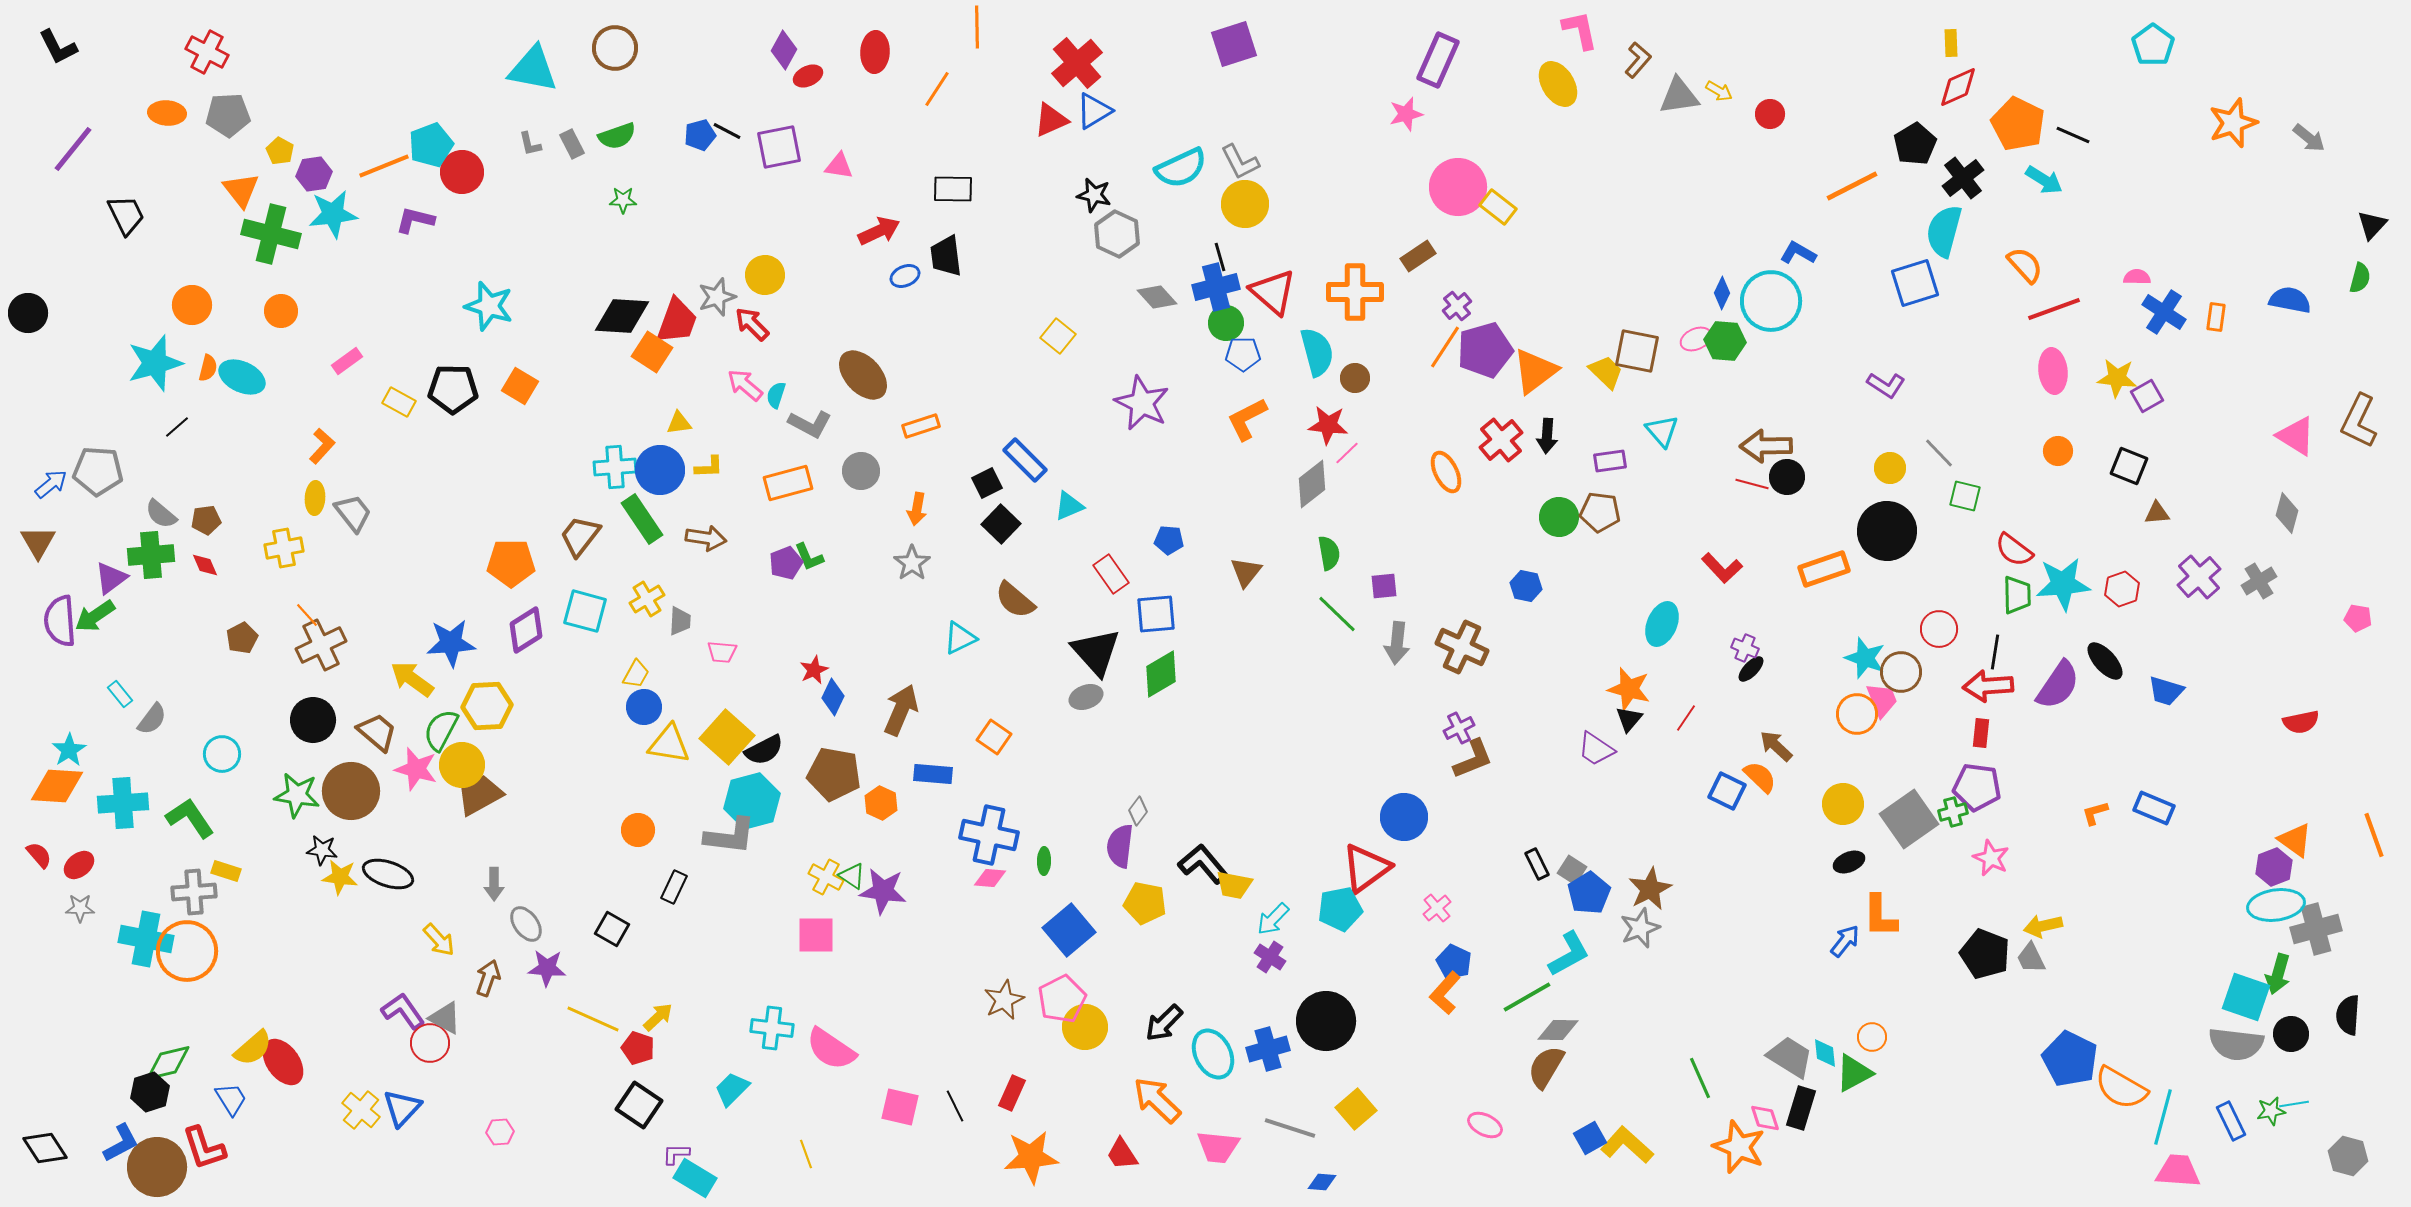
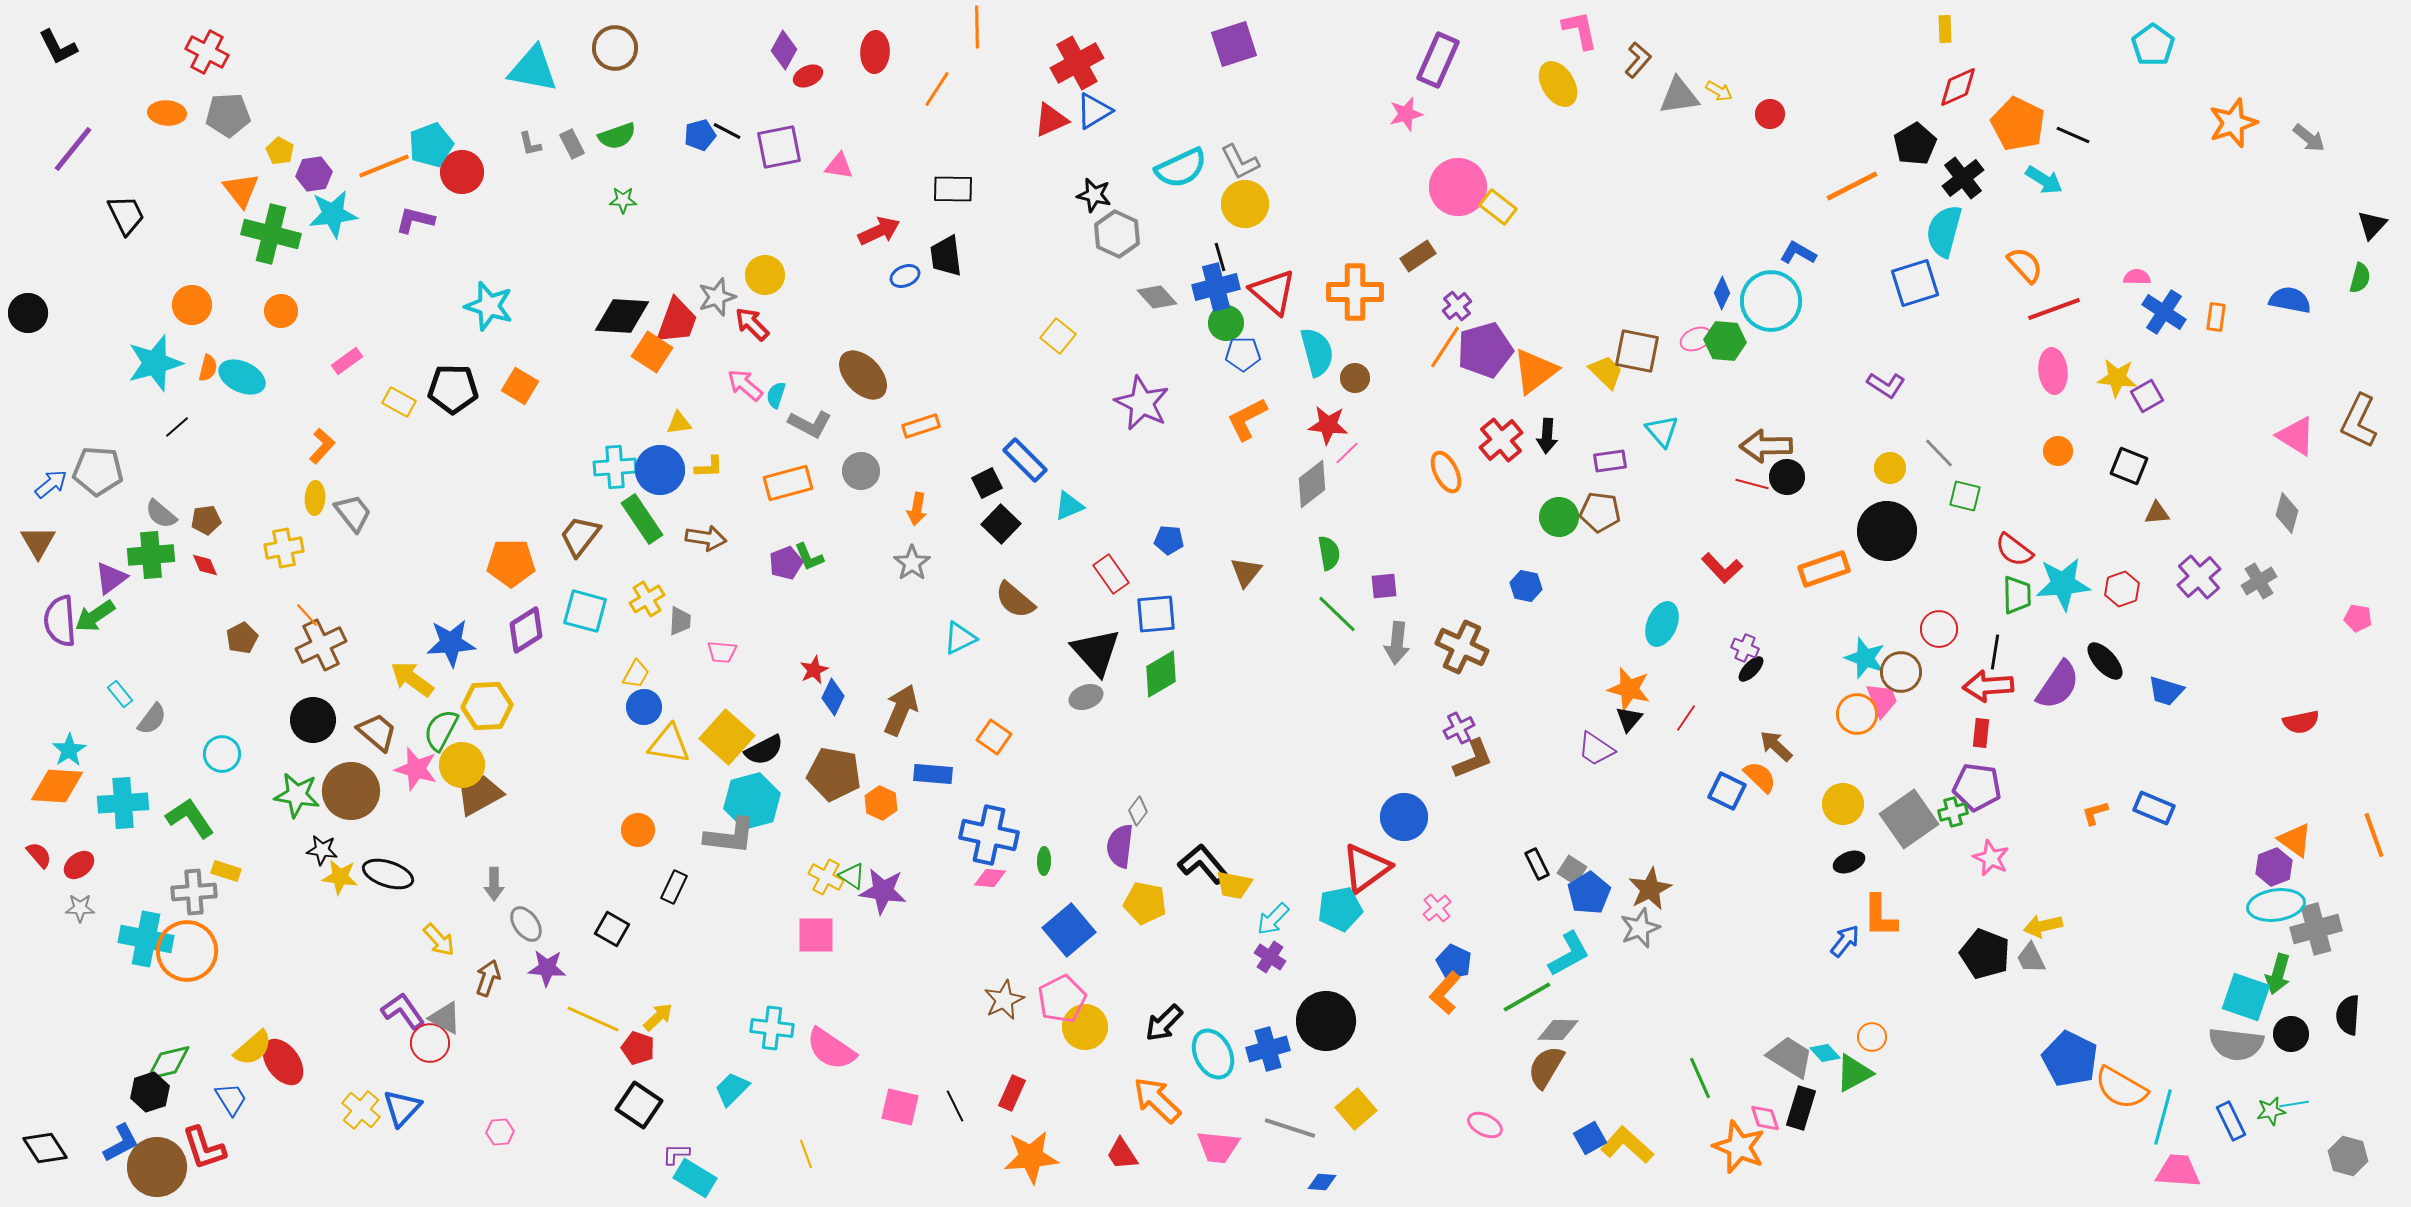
yellow rectangle at (1951, 43): moved 6 px left, 14 px up
red cross at (1077, 63): rotated 12 degrees clockwise
cyan diamond at (1825, 1053): rotated 36 degrees counterclockwise
